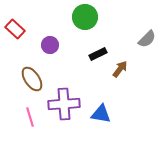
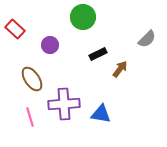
green circle: moved 2 px left
